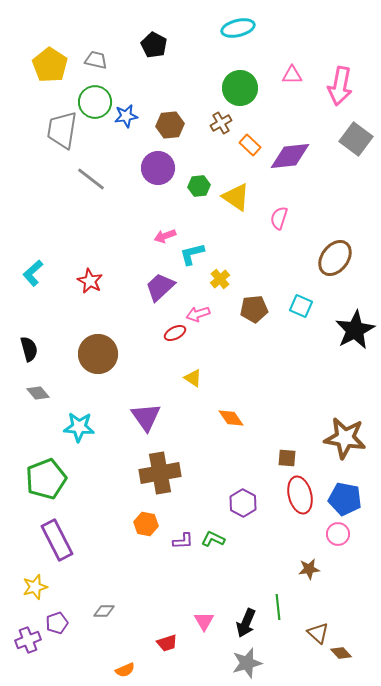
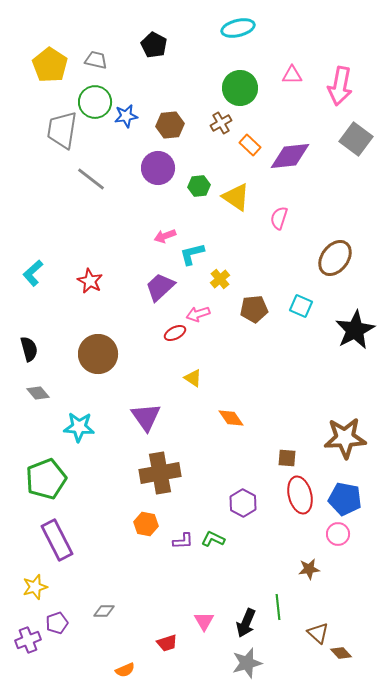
brown star at (345, 438): rotated 12 degrees counterclockwise
